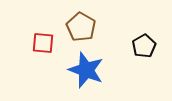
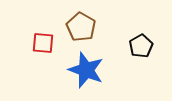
black pentagon: moved 3 px left
